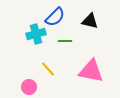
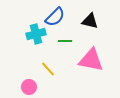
pink triangle: moved 11 px up
